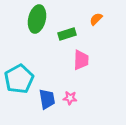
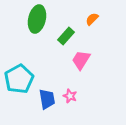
orange semicircle: moved 4 px left
green rectangle: moved 1 px left, 2 px down; rotated 30 degrees counterclockwise
pink trapezoid: rotated 150 degrees counterclockwise
pink star: moved 2 px up; rotated 16 degrees clockwise
